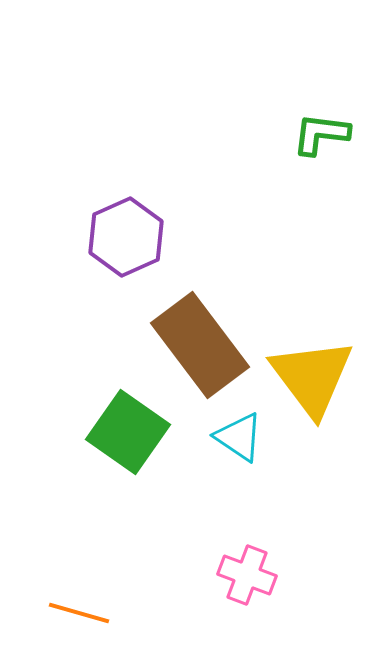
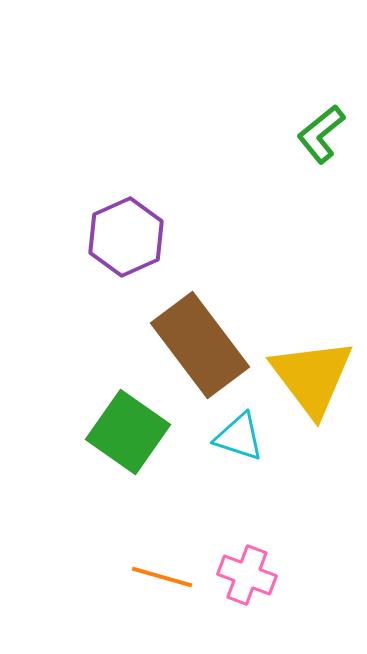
green L-shape: rotated 46 degrees counterclockwise
cyan triangle: rotated 16 degrees counterclockwise
orange line: moved 83 px right, 36 px up
